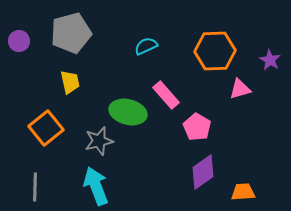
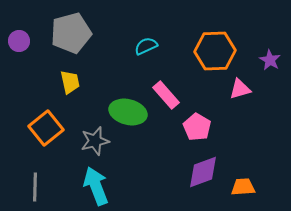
gray star: moved 4 px left
purple diamond: rotated 15 degrees clockwise
orange trapezoid: moved 5 px up
